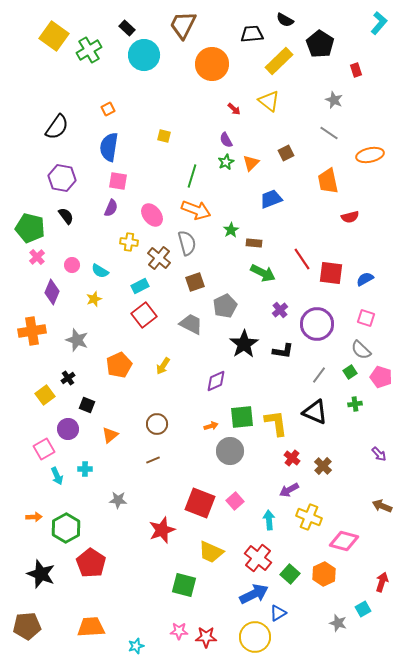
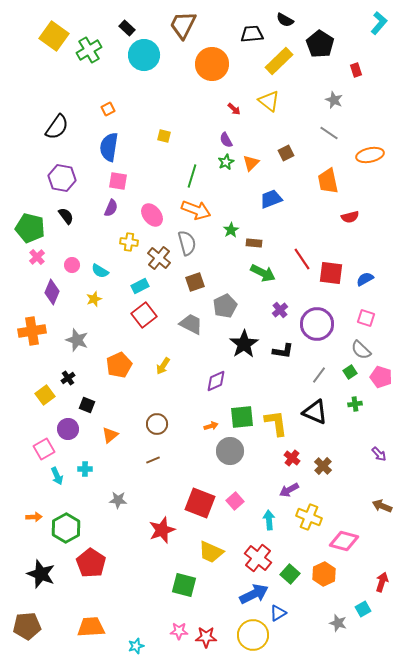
yellow circle at (255, 637): moved 2 px left, 2 px up
